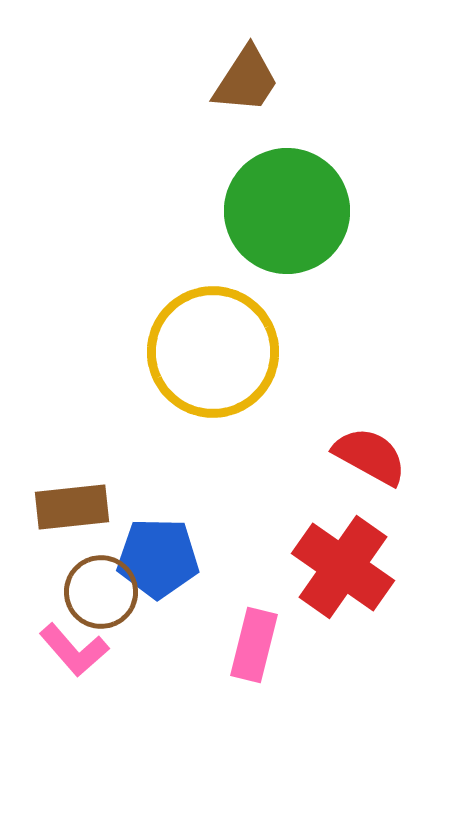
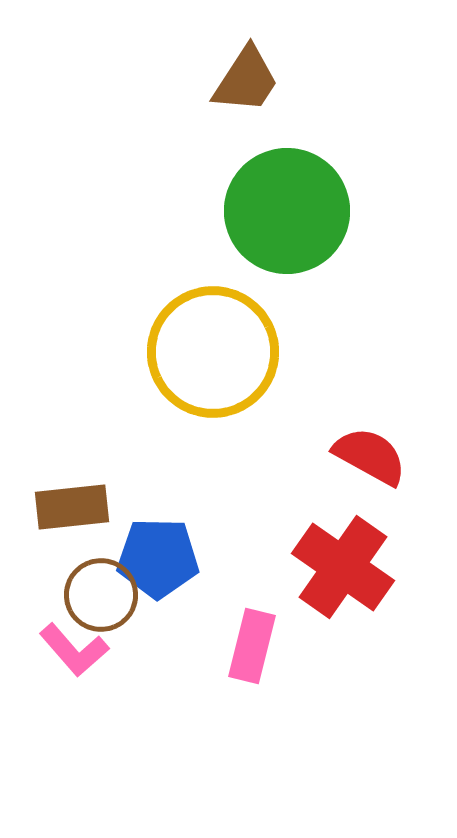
brown circle: moved 3 px down
pink rectangle: moved 2 px left, 1 px down
